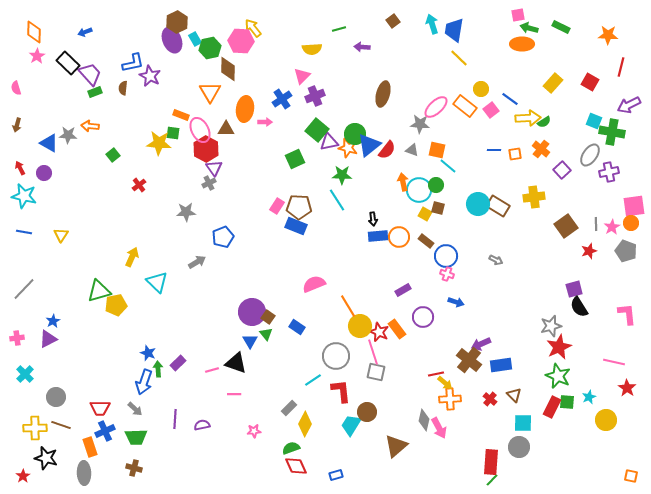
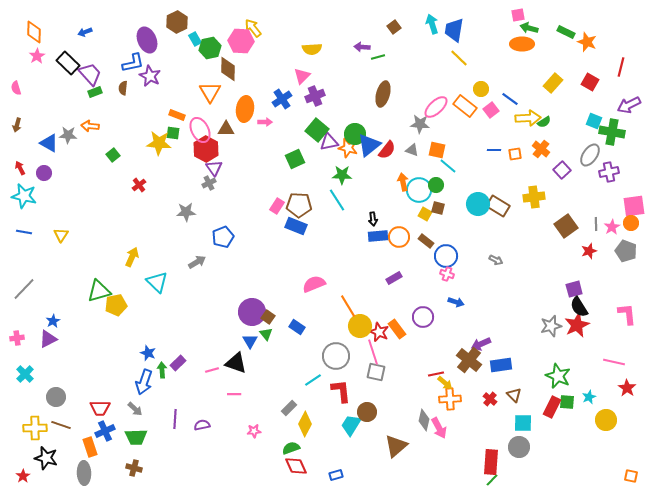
brown square at (393, 21): moved 1 px right, 6 px down
green rectangle at (561, 27): moved 5 px right, 5 px down
green line at (339, 29): moved 39 px right, 28 px down
orange star at (608, 35): moved 21 px left, 7 px down; rotated 18 degrees clockwise
purple ellipse at (172, 40): moved 25 px left
orange rectangle at (181, 115): moved 4 px left
brown pentagon at (299, 207): moved 2 px up
purple rectangle at (403, 290): moved 9 px left, 12 px up
red star at (559, 347): moved 18 px right, 22 px up
green arrow at (158, 369): moved 4 px right, 1 px down
